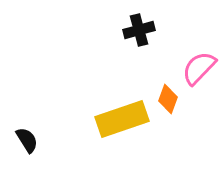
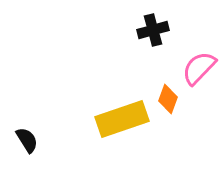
black cross: moved 14 px right
